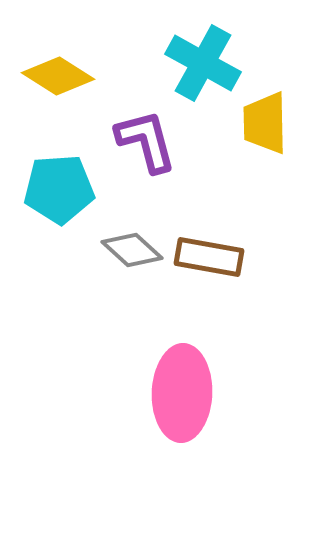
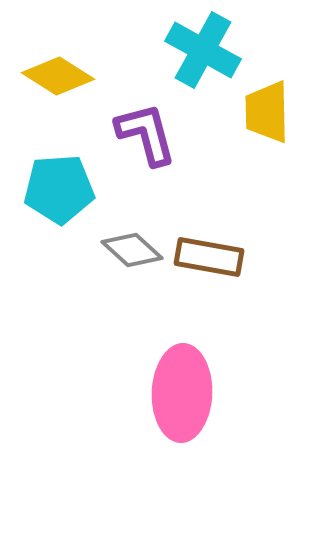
cyan cross: moved 13 px up
yellow trapezoid: moved 2 px right, 11 px up
purple L-shape: moved 7 px up
